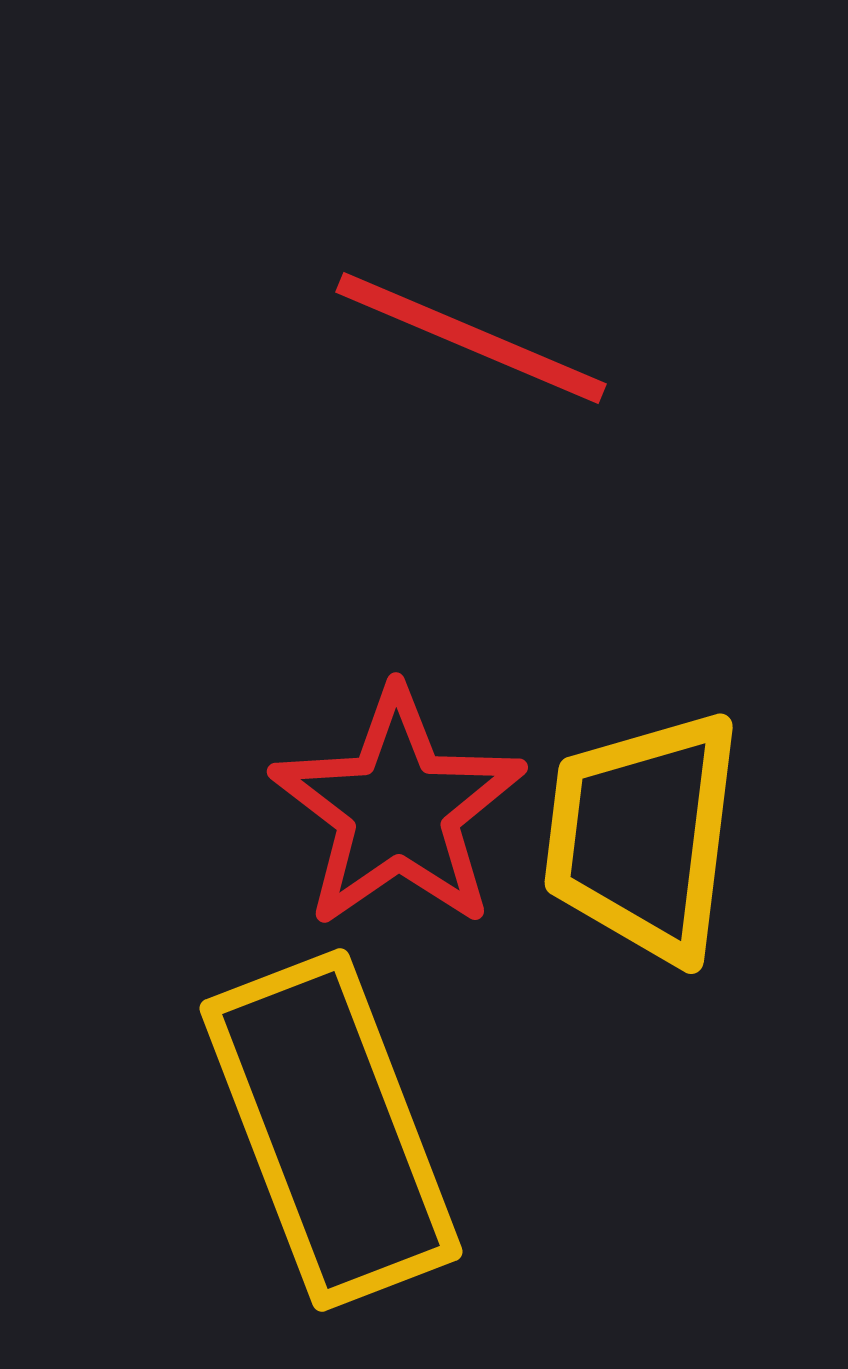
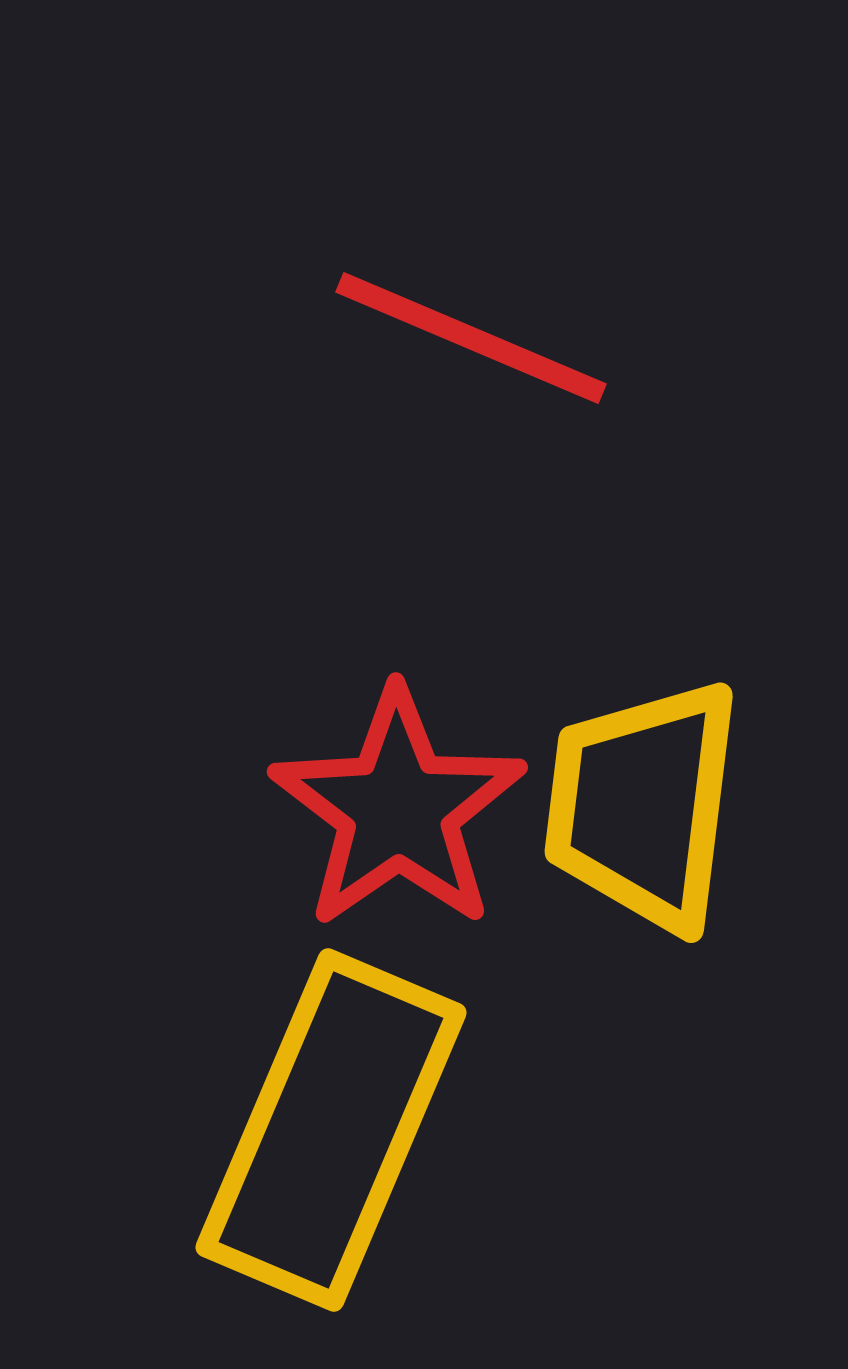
yellow trapezoid: moved 31 px up
yellow rectangle: rotated 44 degrees clockwise
